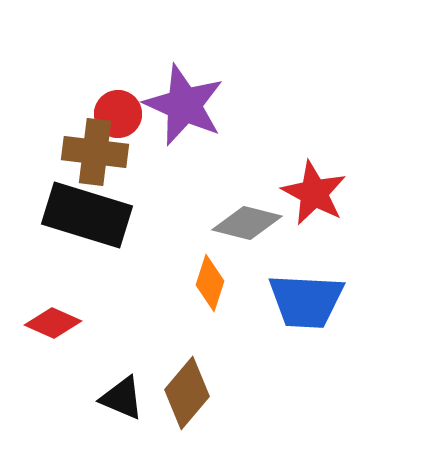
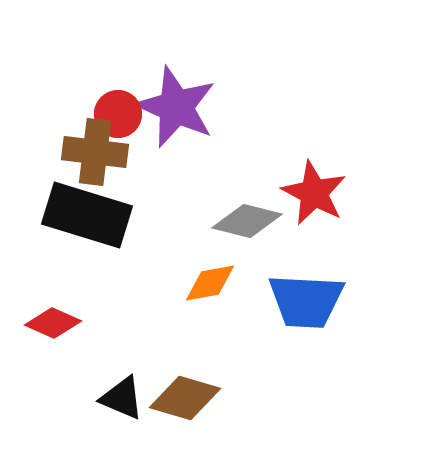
purple star: moved 8 px left, 2 px down
gray diamond: moved 2 px up
orange diamond: rotated 62 degrees clockwise
brown diamond: moved 2 px left, 5 px down; rotated 66 degrees clockwise
